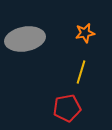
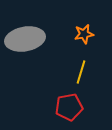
orange star: moved 1 px left, 1 px down
red pentagon: moved 2 px right, 1 px up
